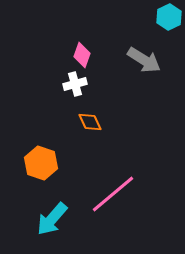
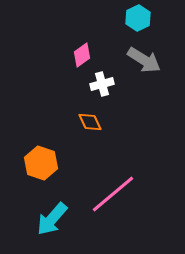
cyan hexagon: moved 31 px left, 1 px down
pink diamond: rotated 35 degrees clockwise
white cross: moved 27 px right
